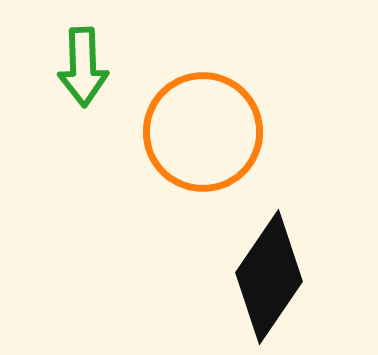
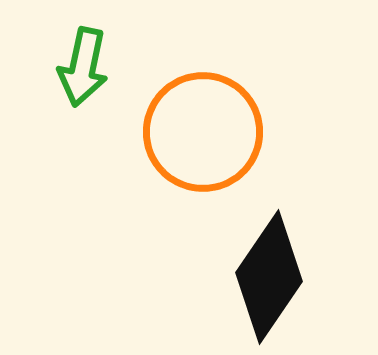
green arrow: rotated 14 degrees clockwise
